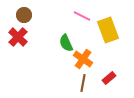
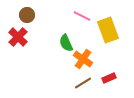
brown circle: moved 3 px right
red rectangle: rotated 16 degrees clockwise
brown line: rotated 48 degrees clockwise
